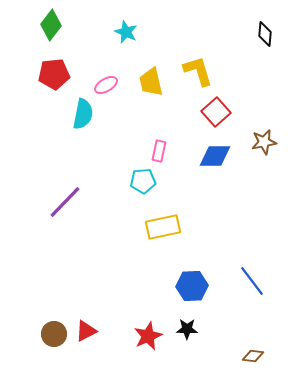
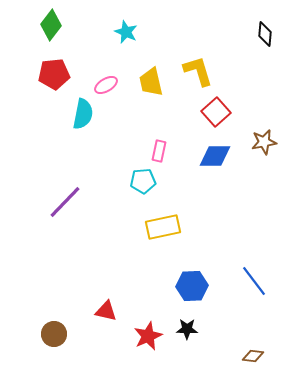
blue line: moved 2 px right
red triangle: moved 20 px right, 20 px up; rotated 40 degrees clockwise
